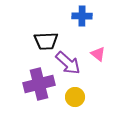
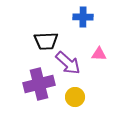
blue cross: moved 1 px right, 1 px down
pink triangle: moved 1 px right; rotated 35 degrees counterclockwise
